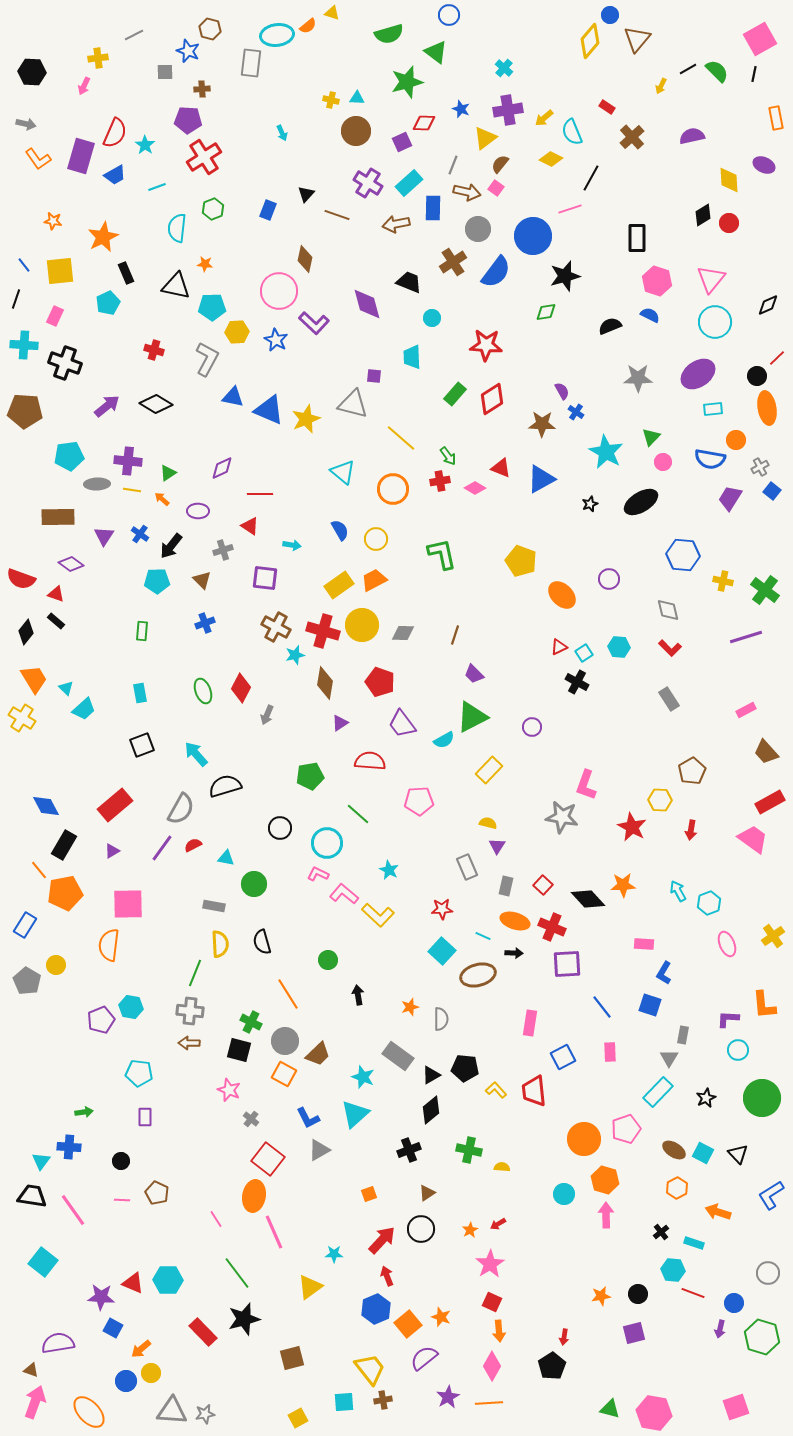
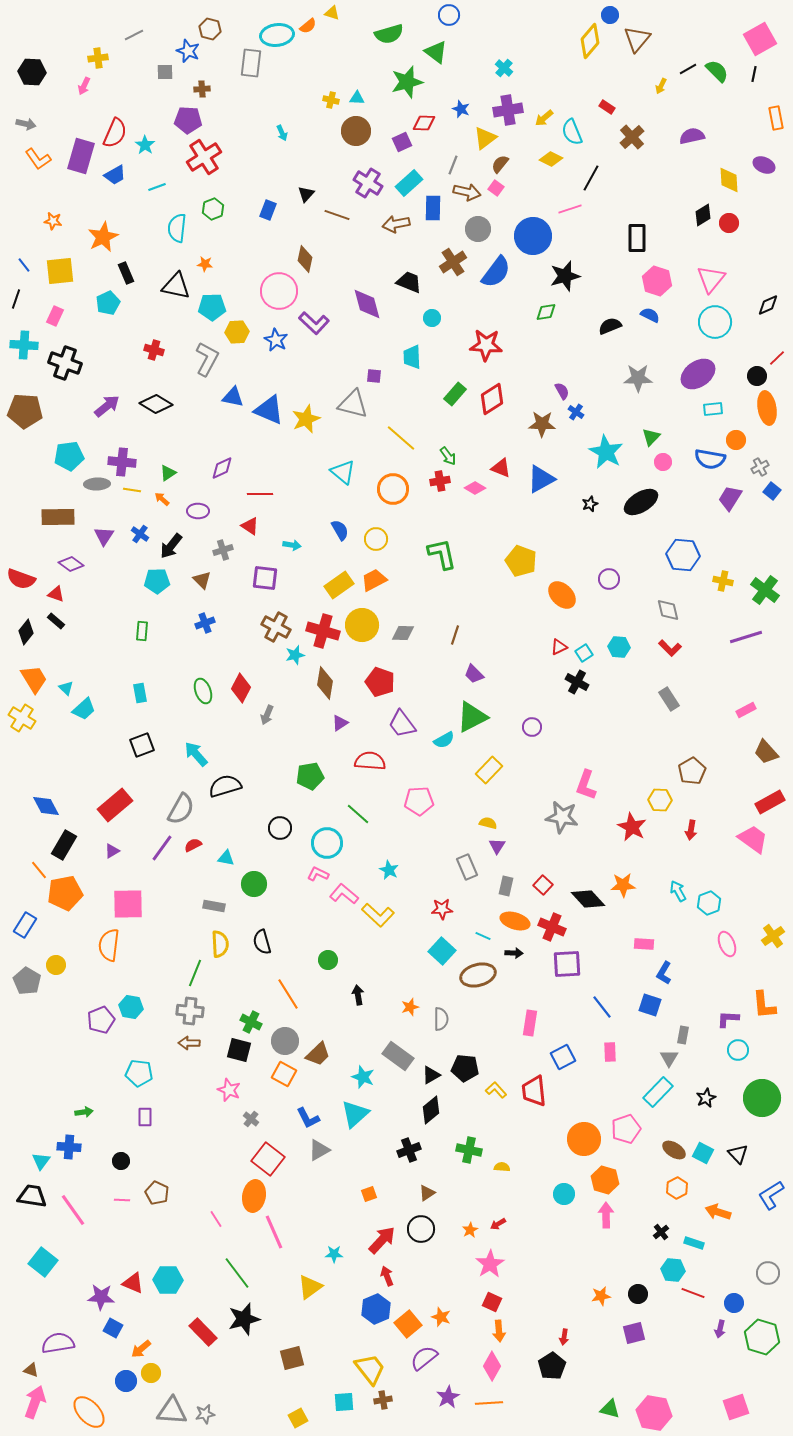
purple cross at (128, 461): moved 6 px left, 1 px down
